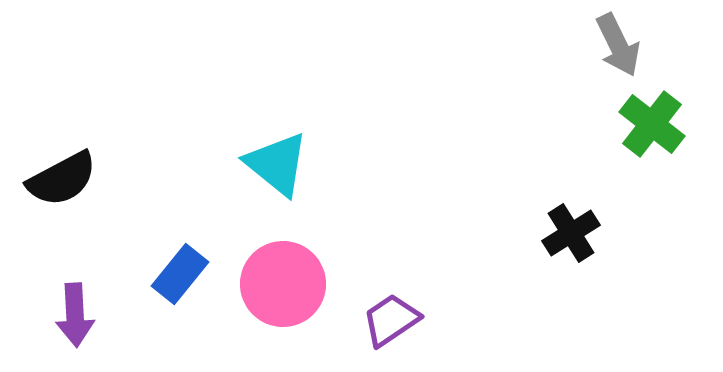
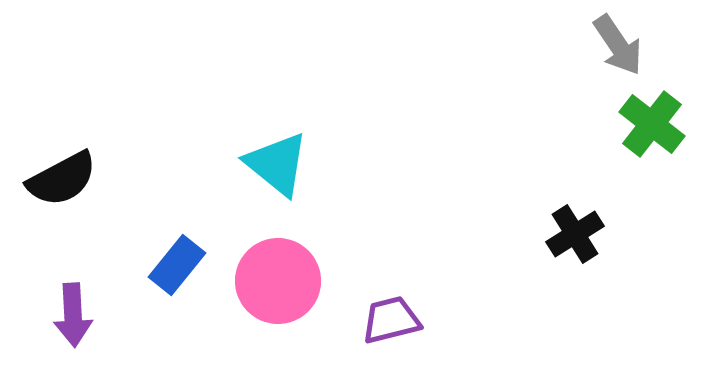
gray arrow: rotated 8 degrees counterclockwise
black cross: moved 4 px right, 1 px down
blue rectangle: moved 3 px left, 9 px up
pink circle: moved 5 px left, 3 px up
purple arrow: moved 2 px left
purple trapezoid: rotated 20 degrees clockwise
